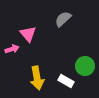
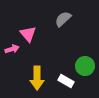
yellow arrow: rotated 10 degrees clockwise
